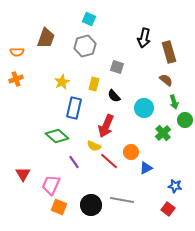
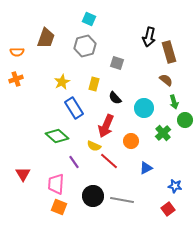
black arrow: moved 5 px right, 1 px up
gray square: moved 4 px up
black semicircle: moved 1 px right, 2 px down
blue rectangle: rotated 45 degrees counterclockwise
orange circle: moved 11 px up
pink trapezoid: moved 5 px right, 1 px up; rotated 20 degrees counterclockwise
black circle: moved 2 px right, 9 px up
red square: rotated 16 degrees clockwise
